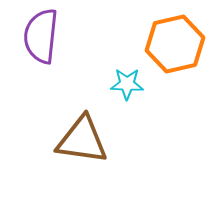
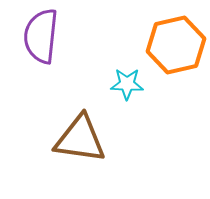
orange hexagon: moved 1 px right, 1 px down
brown triangle: moved 2 px left, 1 px up
